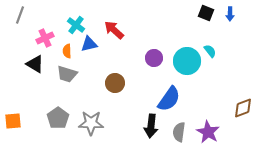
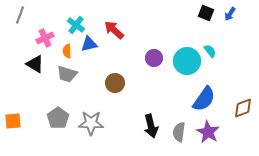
blue arrow: rotated 32 degrees clockwise
blue semicircle: moved 35 px right
black arrow: rotated 20 degrees counterclockwise
